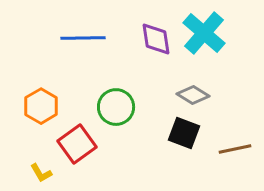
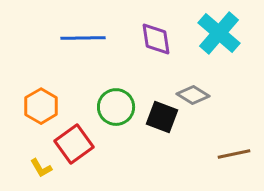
cyan cross: moved 15 px right
black square: moved 22 px left, 16 px up
red square: moved 3 px left
brown line: moved 1 px left, 5 px down
yellow L-shape: moved 5 px up
